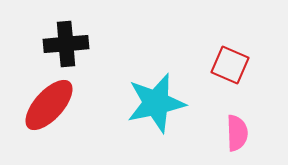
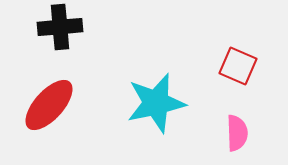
black cross: moved 6 px left, 17 px up
red square: moved 8 px right, 1 px down
